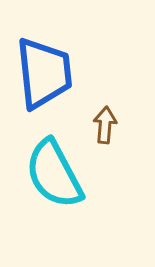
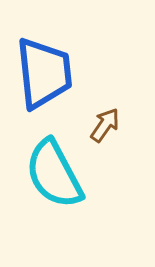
brown arrow: rotated 30 degrees clockwise
